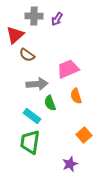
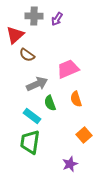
gray arrow: rotated 20 degrees counterclockwise
orange semicircle: moved 3 px down
